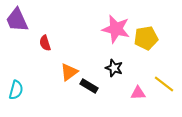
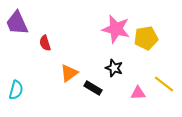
purple trapezoid: moved 3 px down
orange triangle: moved 1 px down
black rectangle: moved 4 px right, 2 px down
